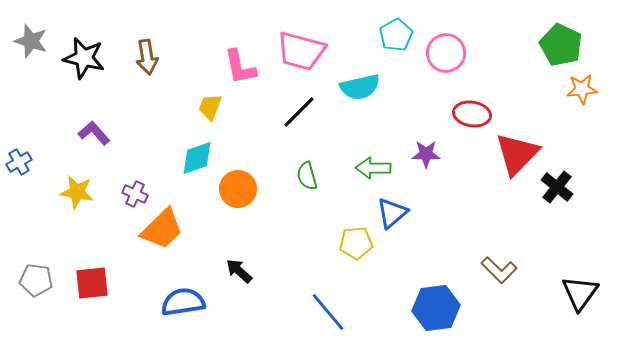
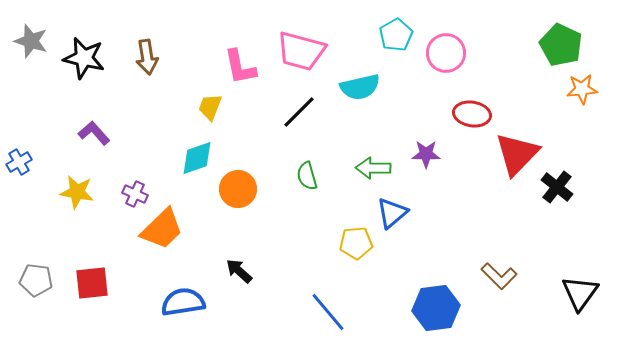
brown L-shape: moved 6 px down
